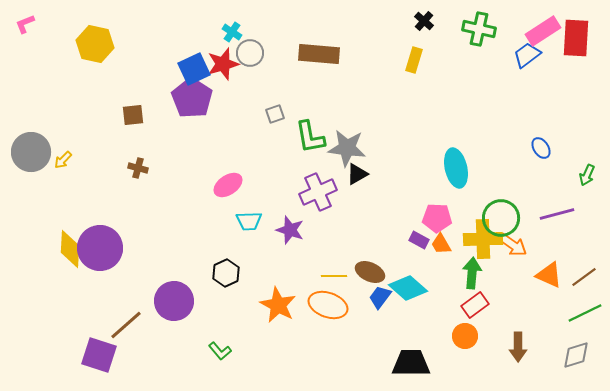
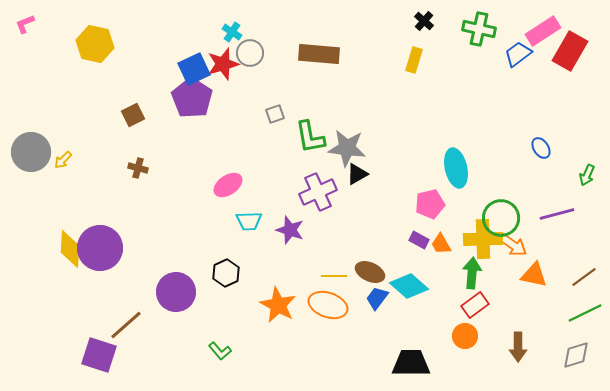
red rectangle at (576, 38): moved 6 px left, 13 px down; rotated 27 degrees clockwise
blue trapezoid at (527, 55): moved 9 px left, 1 px up
brown square at (133, 115): rotated 20 degrees counterclockwise
pink pentagon at (437, 218): moved 7 px left, 14 px up; rotated 16 degrees counterclockwise
orange triangle at (549, 275): moved 15 px left; rotated 12 degrees counterclockwise
cyan diamond at (408, 288): moved 1 px right, 2 px up
blue trapezoid at (380, 297): moved 3 px left, 1 px down
purple circle at (174, 301): moved 2 px right, 9 px up
